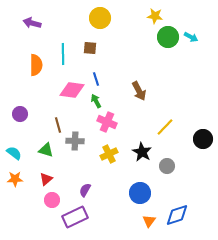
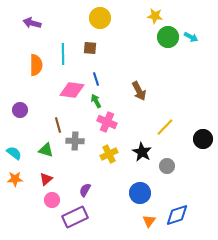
purple circle: moved 4 px up
